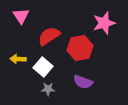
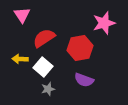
pink triangle: moved 1 px right, 1 px up
red semicircle: moved 5 px left, 2 px down
yellow arrow: moved 2 px right
purple semicircle: moved 1 px right, 2 px up
gray star: rotated 16 degrees counterclockwise
